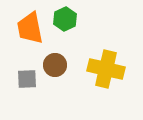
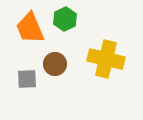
orange trapezoid: rotated 12 degrees counterclockwise
brown circle: moved 1 px up
yellow cross: moved 10 px up
